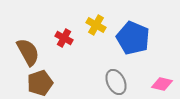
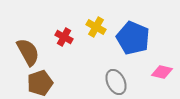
yellow cross: moved 2 px down
red cross: moved 1 px up
pink diamond: moved 12 px up
